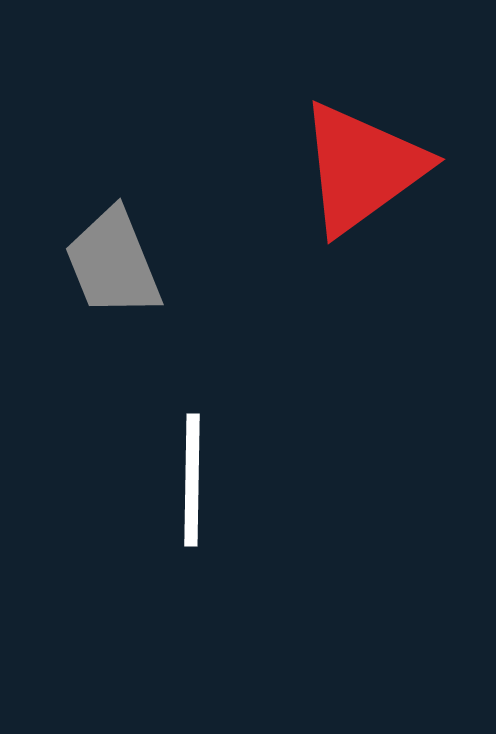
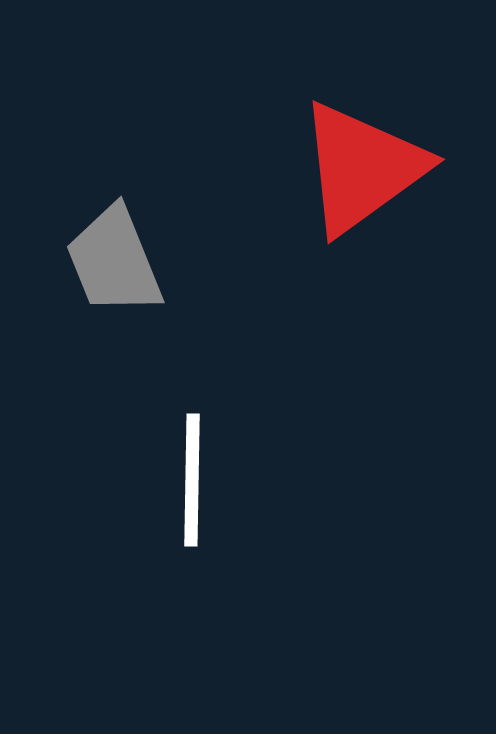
gray trapezoid: moved 1 px right, 2 px up
